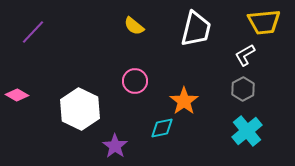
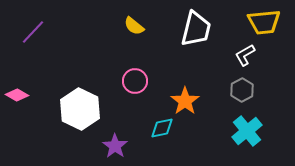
gray hexagon: moved 1 px left, 1 px down
orange star: moved 1 px right
